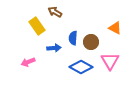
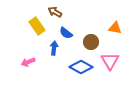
orange triangle: rotated 16 degrees counterclockwise
blue semicircle: moved 7 px left, 5 px up; rotated 56 degrees counterclockwise
blue arrow: rotated 80 degrees counterclockwise
